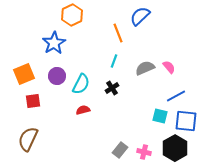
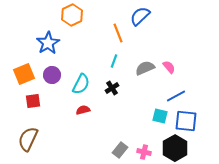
blue star: moved 6 px left
purple circle: moved 5 px left, 1 px up
